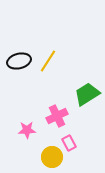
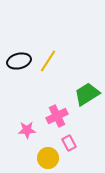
yellow circle: moved 4 px left, 1 px down
